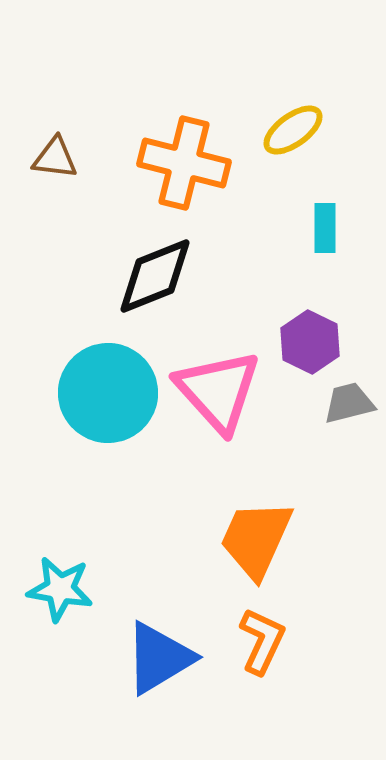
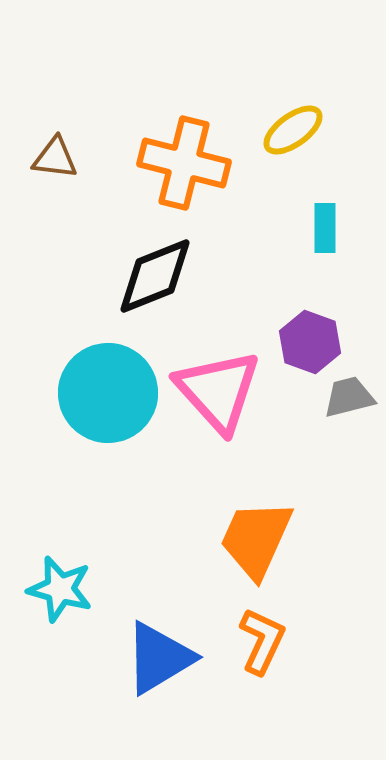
purple hexagon: rotated 6 degrees counterclockwise
gray trapezoid: moved 6 px up
cyan star: rotated 6 degrees clockwise
